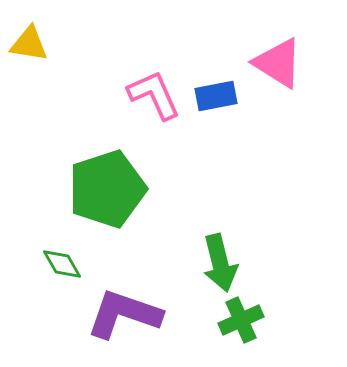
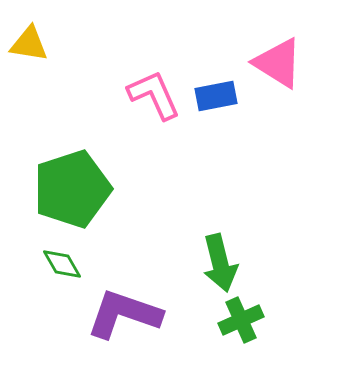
green pentagon: moved 35 px left
